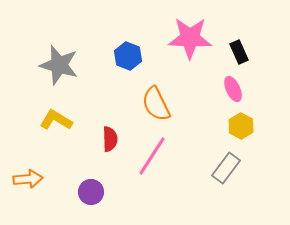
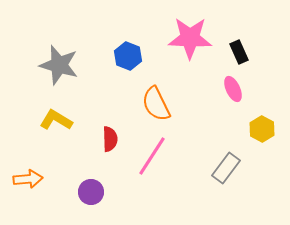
yellow hexagon: moved 21 px right, 3 px down
